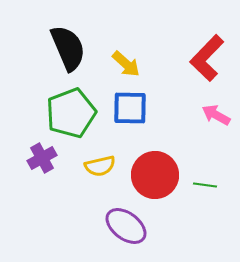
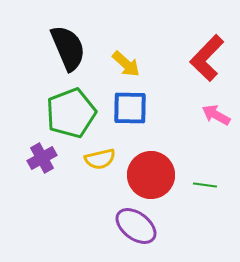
yellow semicircle: moved 7 px up
red circle: moved 4 px left
purple ellipse: moved 10 px right
